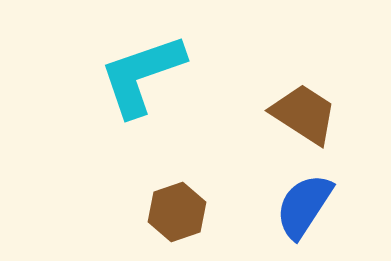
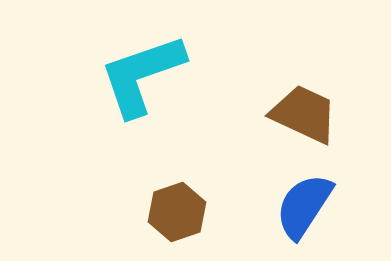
brown trapezoid: rotated 8 degrees counterclockwise
